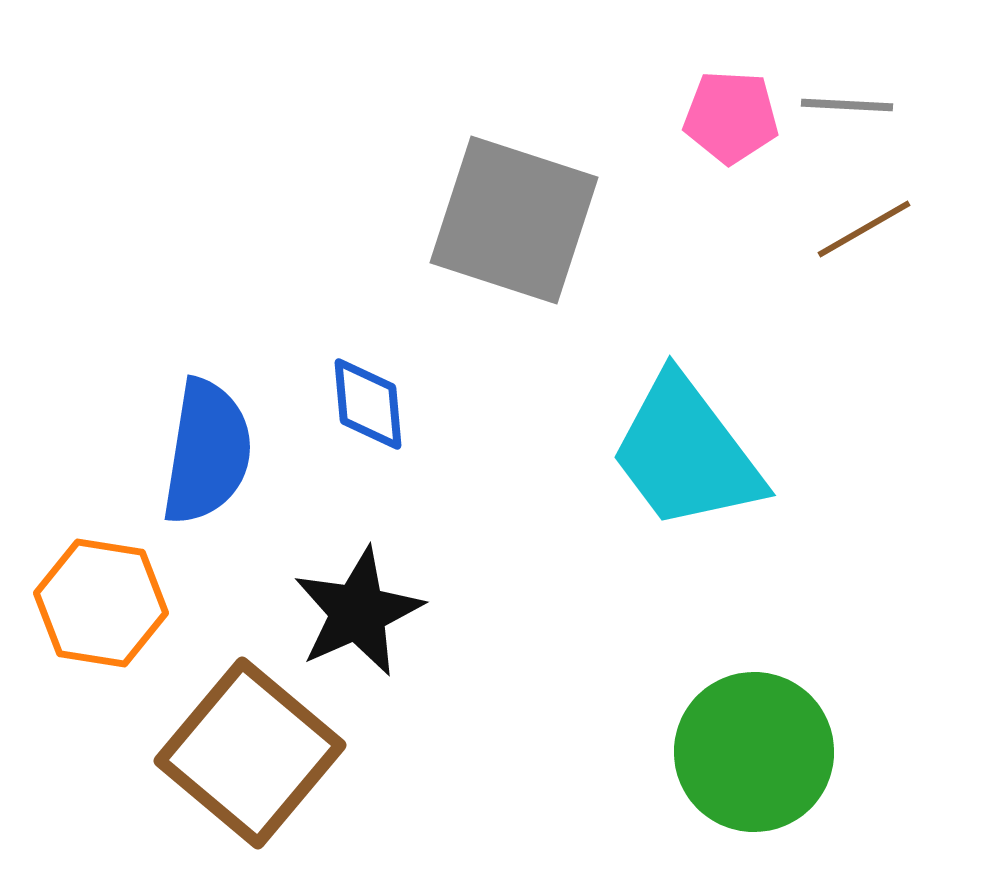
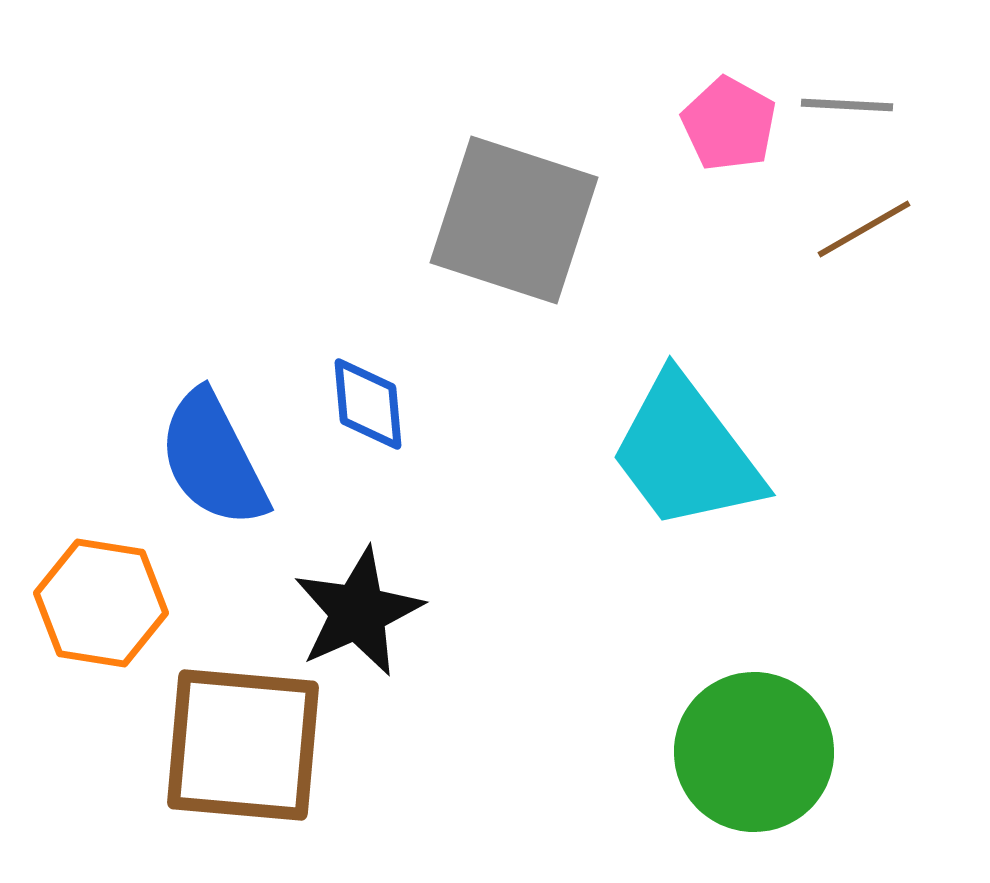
pink pentagon: moved 2 px left, 7 px down; rotated 26 degrees clockwise
blue semicircle: moved 6 px right, 7 px down; rotated 144 degrees clockwise
brown square: moved 7 px left, 8 px up; rotated 35 degrees counterclockwise
